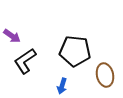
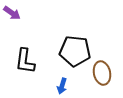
purple arrow: moved 23 px up
black L-shape: rotated 48 degrees counterclockwise
brown ellipse: moved 3 px left, 2 px up
